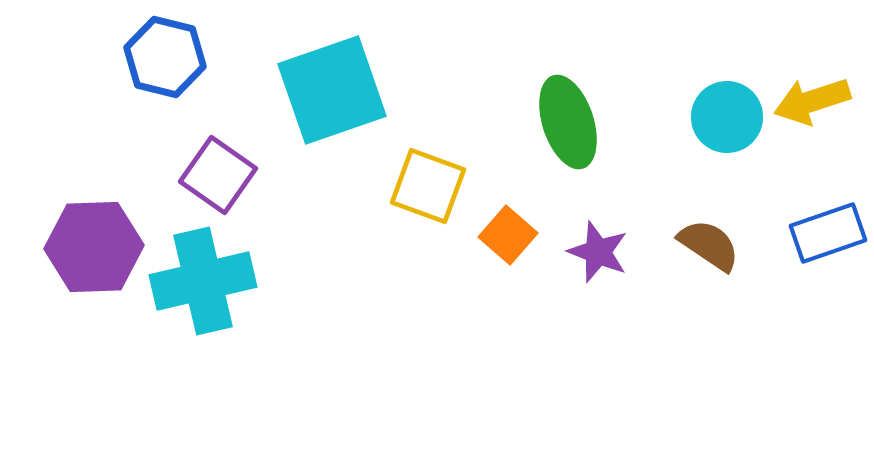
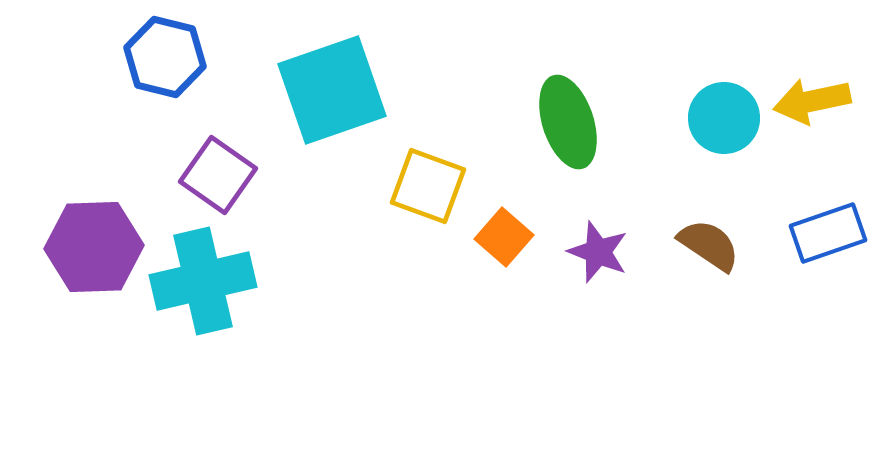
yellow arrow: rotated 6 degrees clockwise
cyan circle: moved 3 px left, 1 px down
orange square: moved 4 px left, 2 px down
